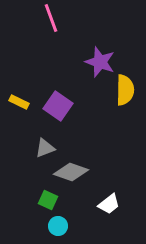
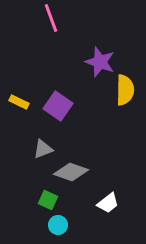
gray triangle: moved 2 px left, 1 px down
white trapezoid: moved 1 px left, 1 px up
cyan circle: moved 1 px up
